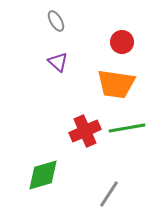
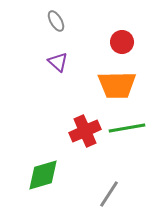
orange trapezoid: moved 1 px right, 1 px down; rotated 9 degrees counterclockwise
